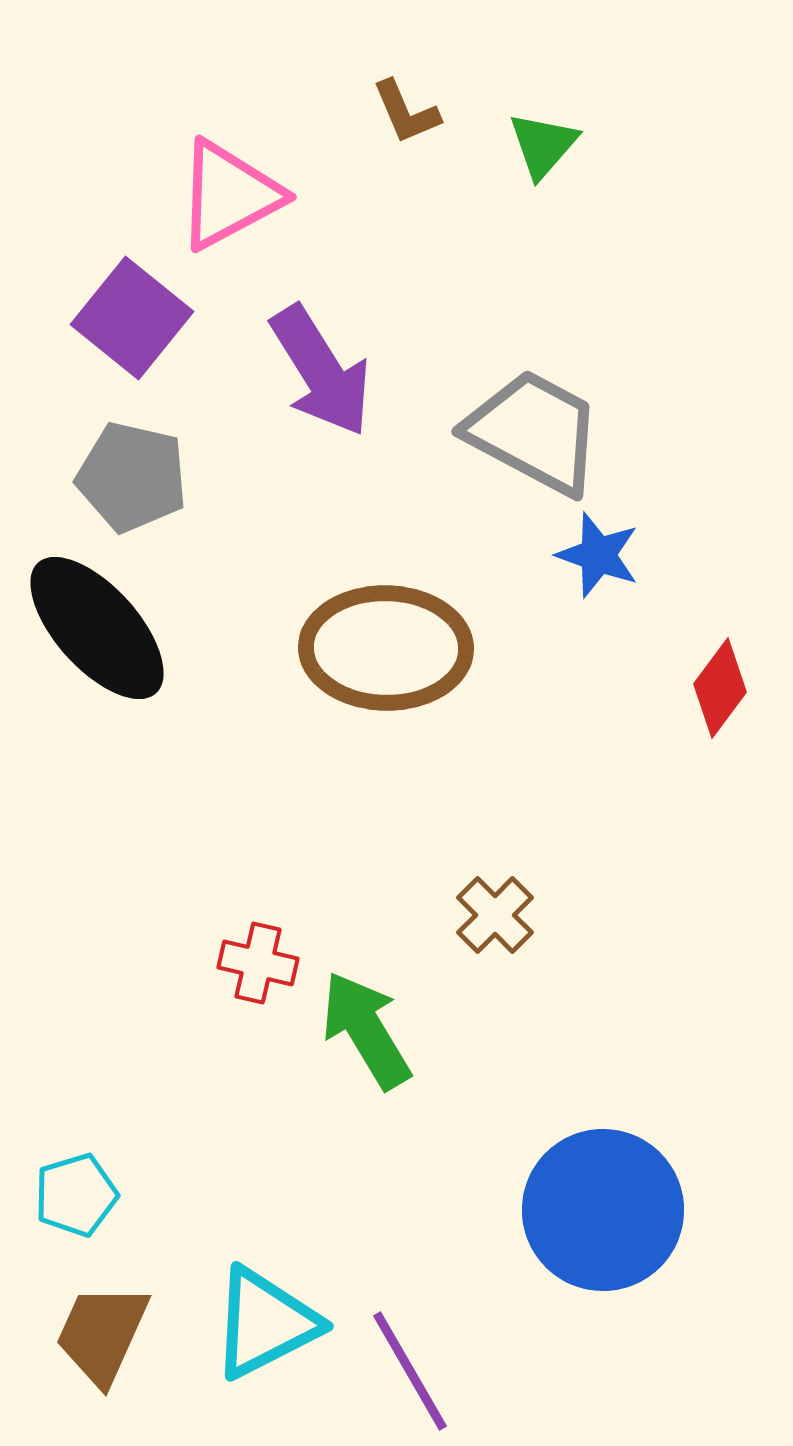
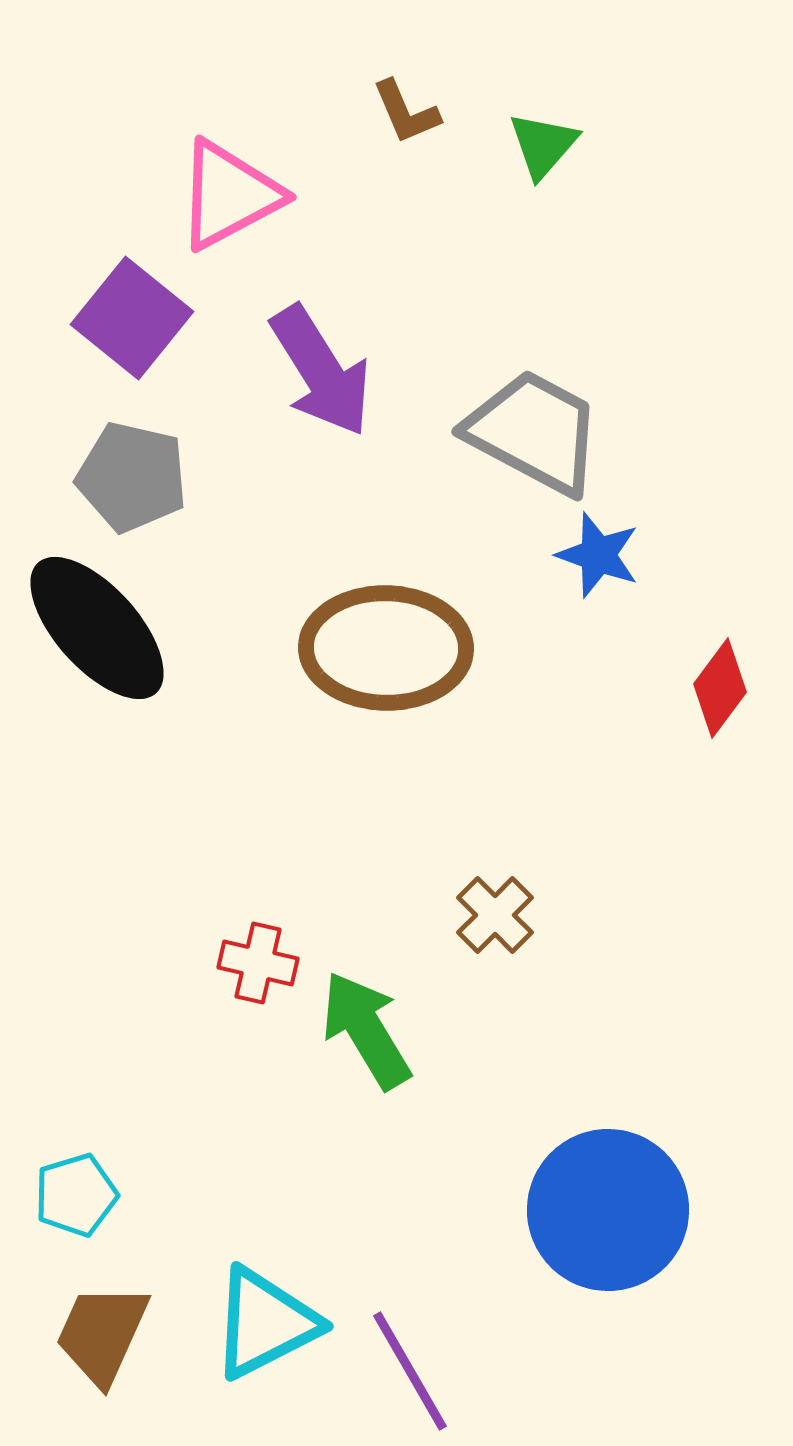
blue circle: moved 5 px right
